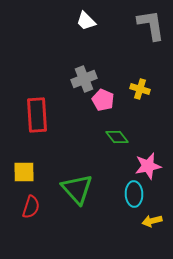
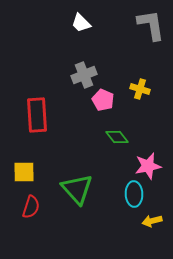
white trapezoid: moved 5 px left, 2 px down
gray cross: moved 4 px up
